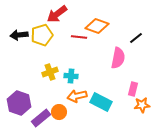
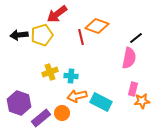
red line: moved 2 px right; rotated 70 degrees clockwise
pink semicircle: moved 11 px right
orange star: moved 4 px up
orange circle: moved 3 px right, 1 px down
